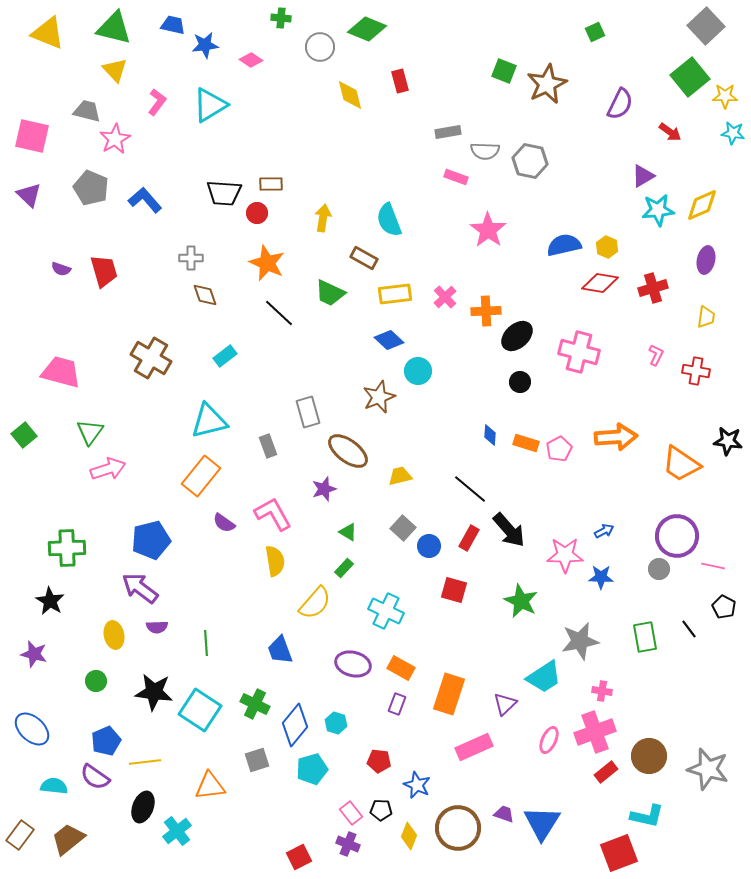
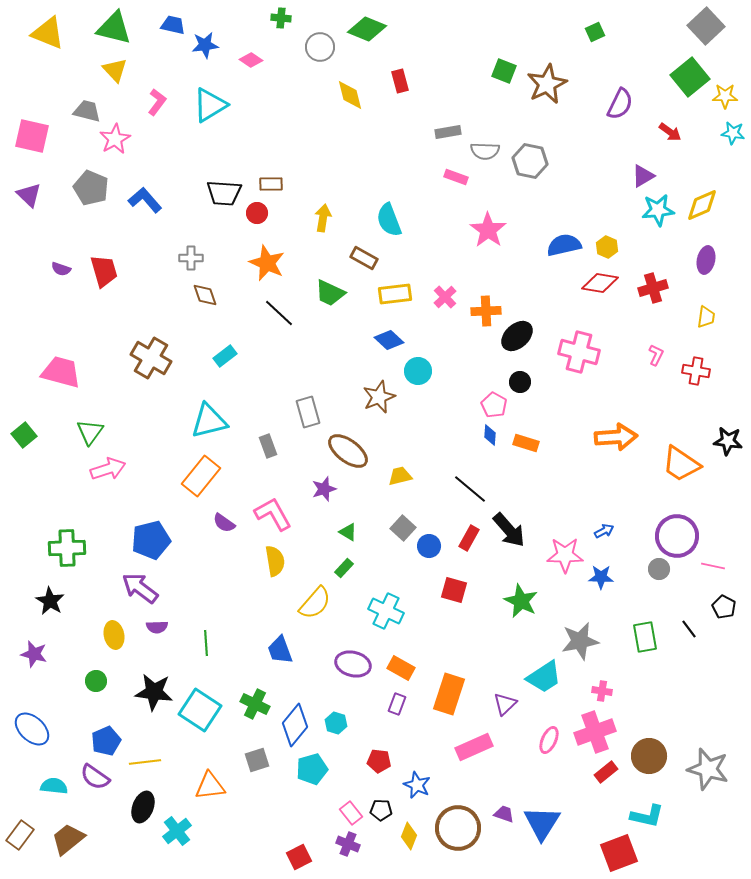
pink pentagon at (559, 449): moved 65 px left, 44 px up; rotated 15 degrees counterclockwise
